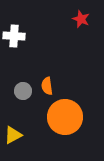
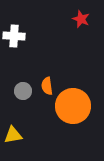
orange circle: moved 8 px right, 11 px up
yellow triangle: rotated 18 degrees clockwise
